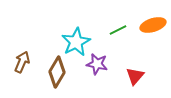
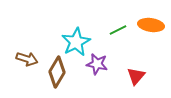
orange ellipse: moved 2 px left; rotated 25 degrees clockwise
brown arrow: moved 5 px right, 3 px up; rotated 85 degrees clockwise
red triangle: moved 1 px right
